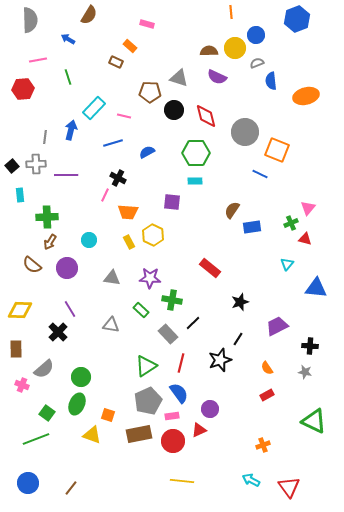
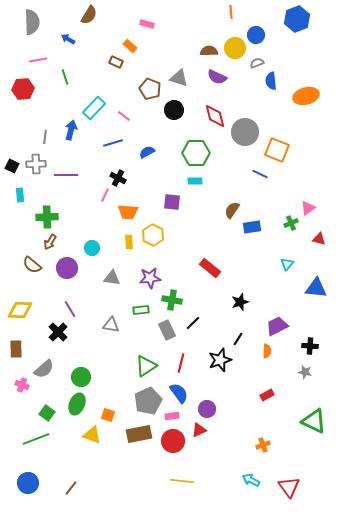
gray semicircle at (30, 20): moved 2 px right, 2 px down
green line at (68, 77): moved 3 px left
brown pentagon at (150, 92): moved 3 px up; rotated 20 degrees clockwise
pink line at (124, 116): rotated 24 degrees clockwise
red diamond at (206, 116): moved 9 px right
black square at (12, 166): rotated 24 degrees counterclockwise
pink triangle at (308, 208): rotated 14 degrees clockwise
red triangle at (305, 239): moved 14 px right
cyan circle at (89, 240): moved 3 px right, 8 px down
yellow rectangle at (129, 242): rotated 24 degrees clockwise
purple star at (150, 278): rotated 10 degrees counterclockwise
green rectangle at (141, 310): rotated 49 degrees counterclockwise
gray rectangle at (168, 334): moved 1 px left, 4 px up; rotated 18 degrees clockwise
orange semicircle at (267, 368): moved 17 px up; rotated 144 degrees counterclockwise
purple circle at (210, 409): moved 3 px left
